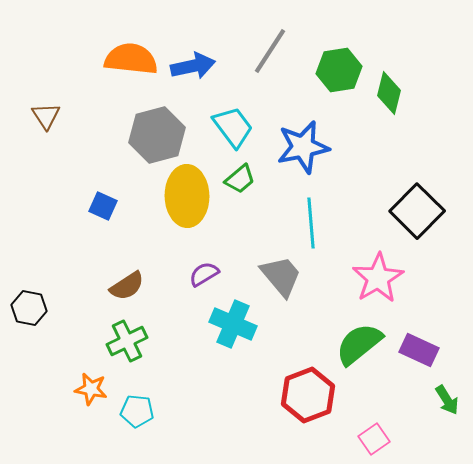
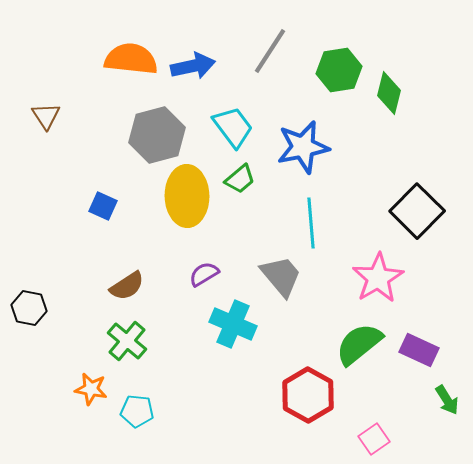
green cross: rotated 24 degrees counterclockwise
red hexagon: rotated 10 degrees counterclockwise
